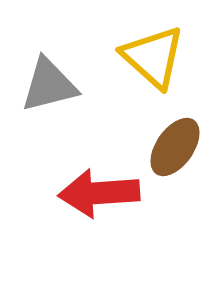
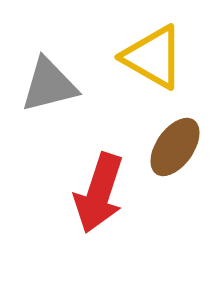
yellow triangle: rotated 12 degrees counterclockwise
red arrow: rotated 68 degrees counterclockwise
